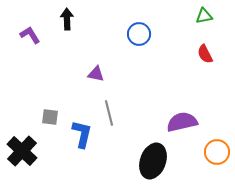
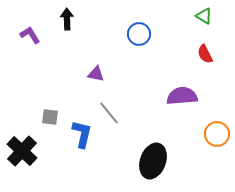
green triangle: rotated 42 degrees clockwise
gray line: rotated 25 degrees counterclockwise
purple semicircle: moved 26 px up; rotated 8 degrees clockwise
orange circle: moved 18 px up
